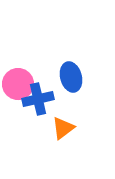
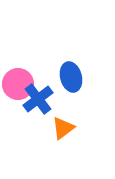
blue cross: rotated 24 degrees counterclockwise
